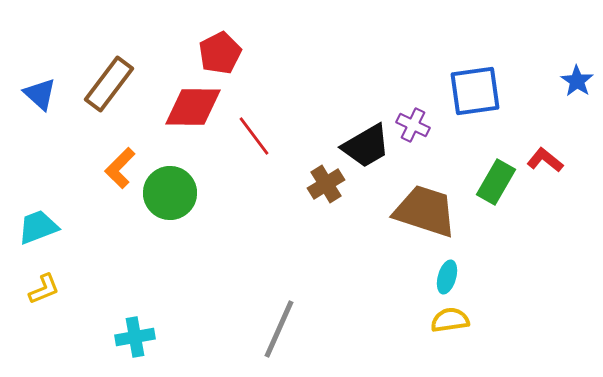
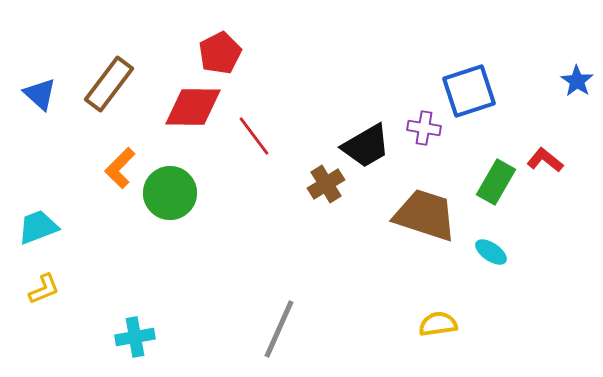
blue square: moved 6 px left; rotated 10 degrees counterclockwise
purple cross: moved 11 px right, 3 px down; rotated 16 degrees counterclockwise
brown trapezoid: moved 4 px down
cyan ellipse: moved 44 px right, 25 px up; rotated 72 degrees counterclockwise
yellow semicircle: moved 12 px left, 4 px down
